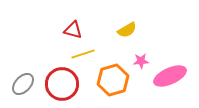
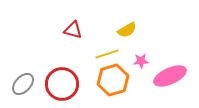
yellow line: moved 24 px right
